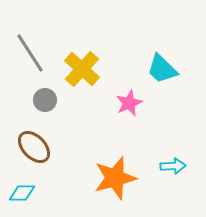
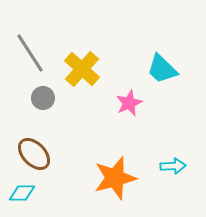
gray circle: moved 2 px left, 2 px up
brown ellipse: moved 7 px down
